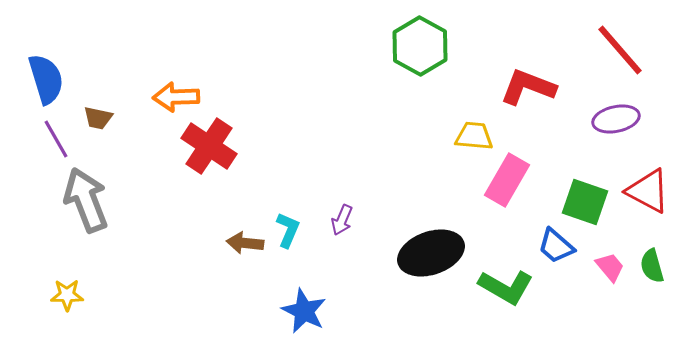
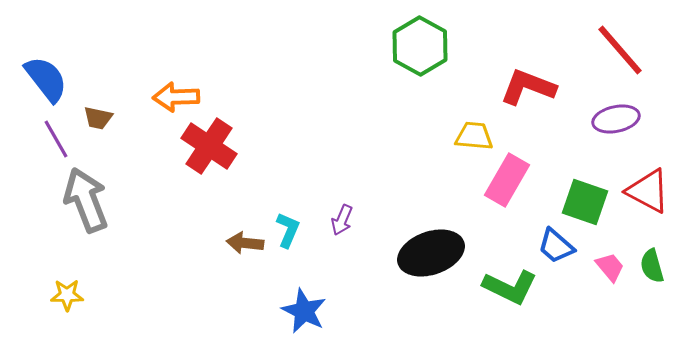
blue semicircle: rotated 21 degrees counterclockwise
green L-shape: moved 4 px right; rotated 4 degrees counterclockwise
